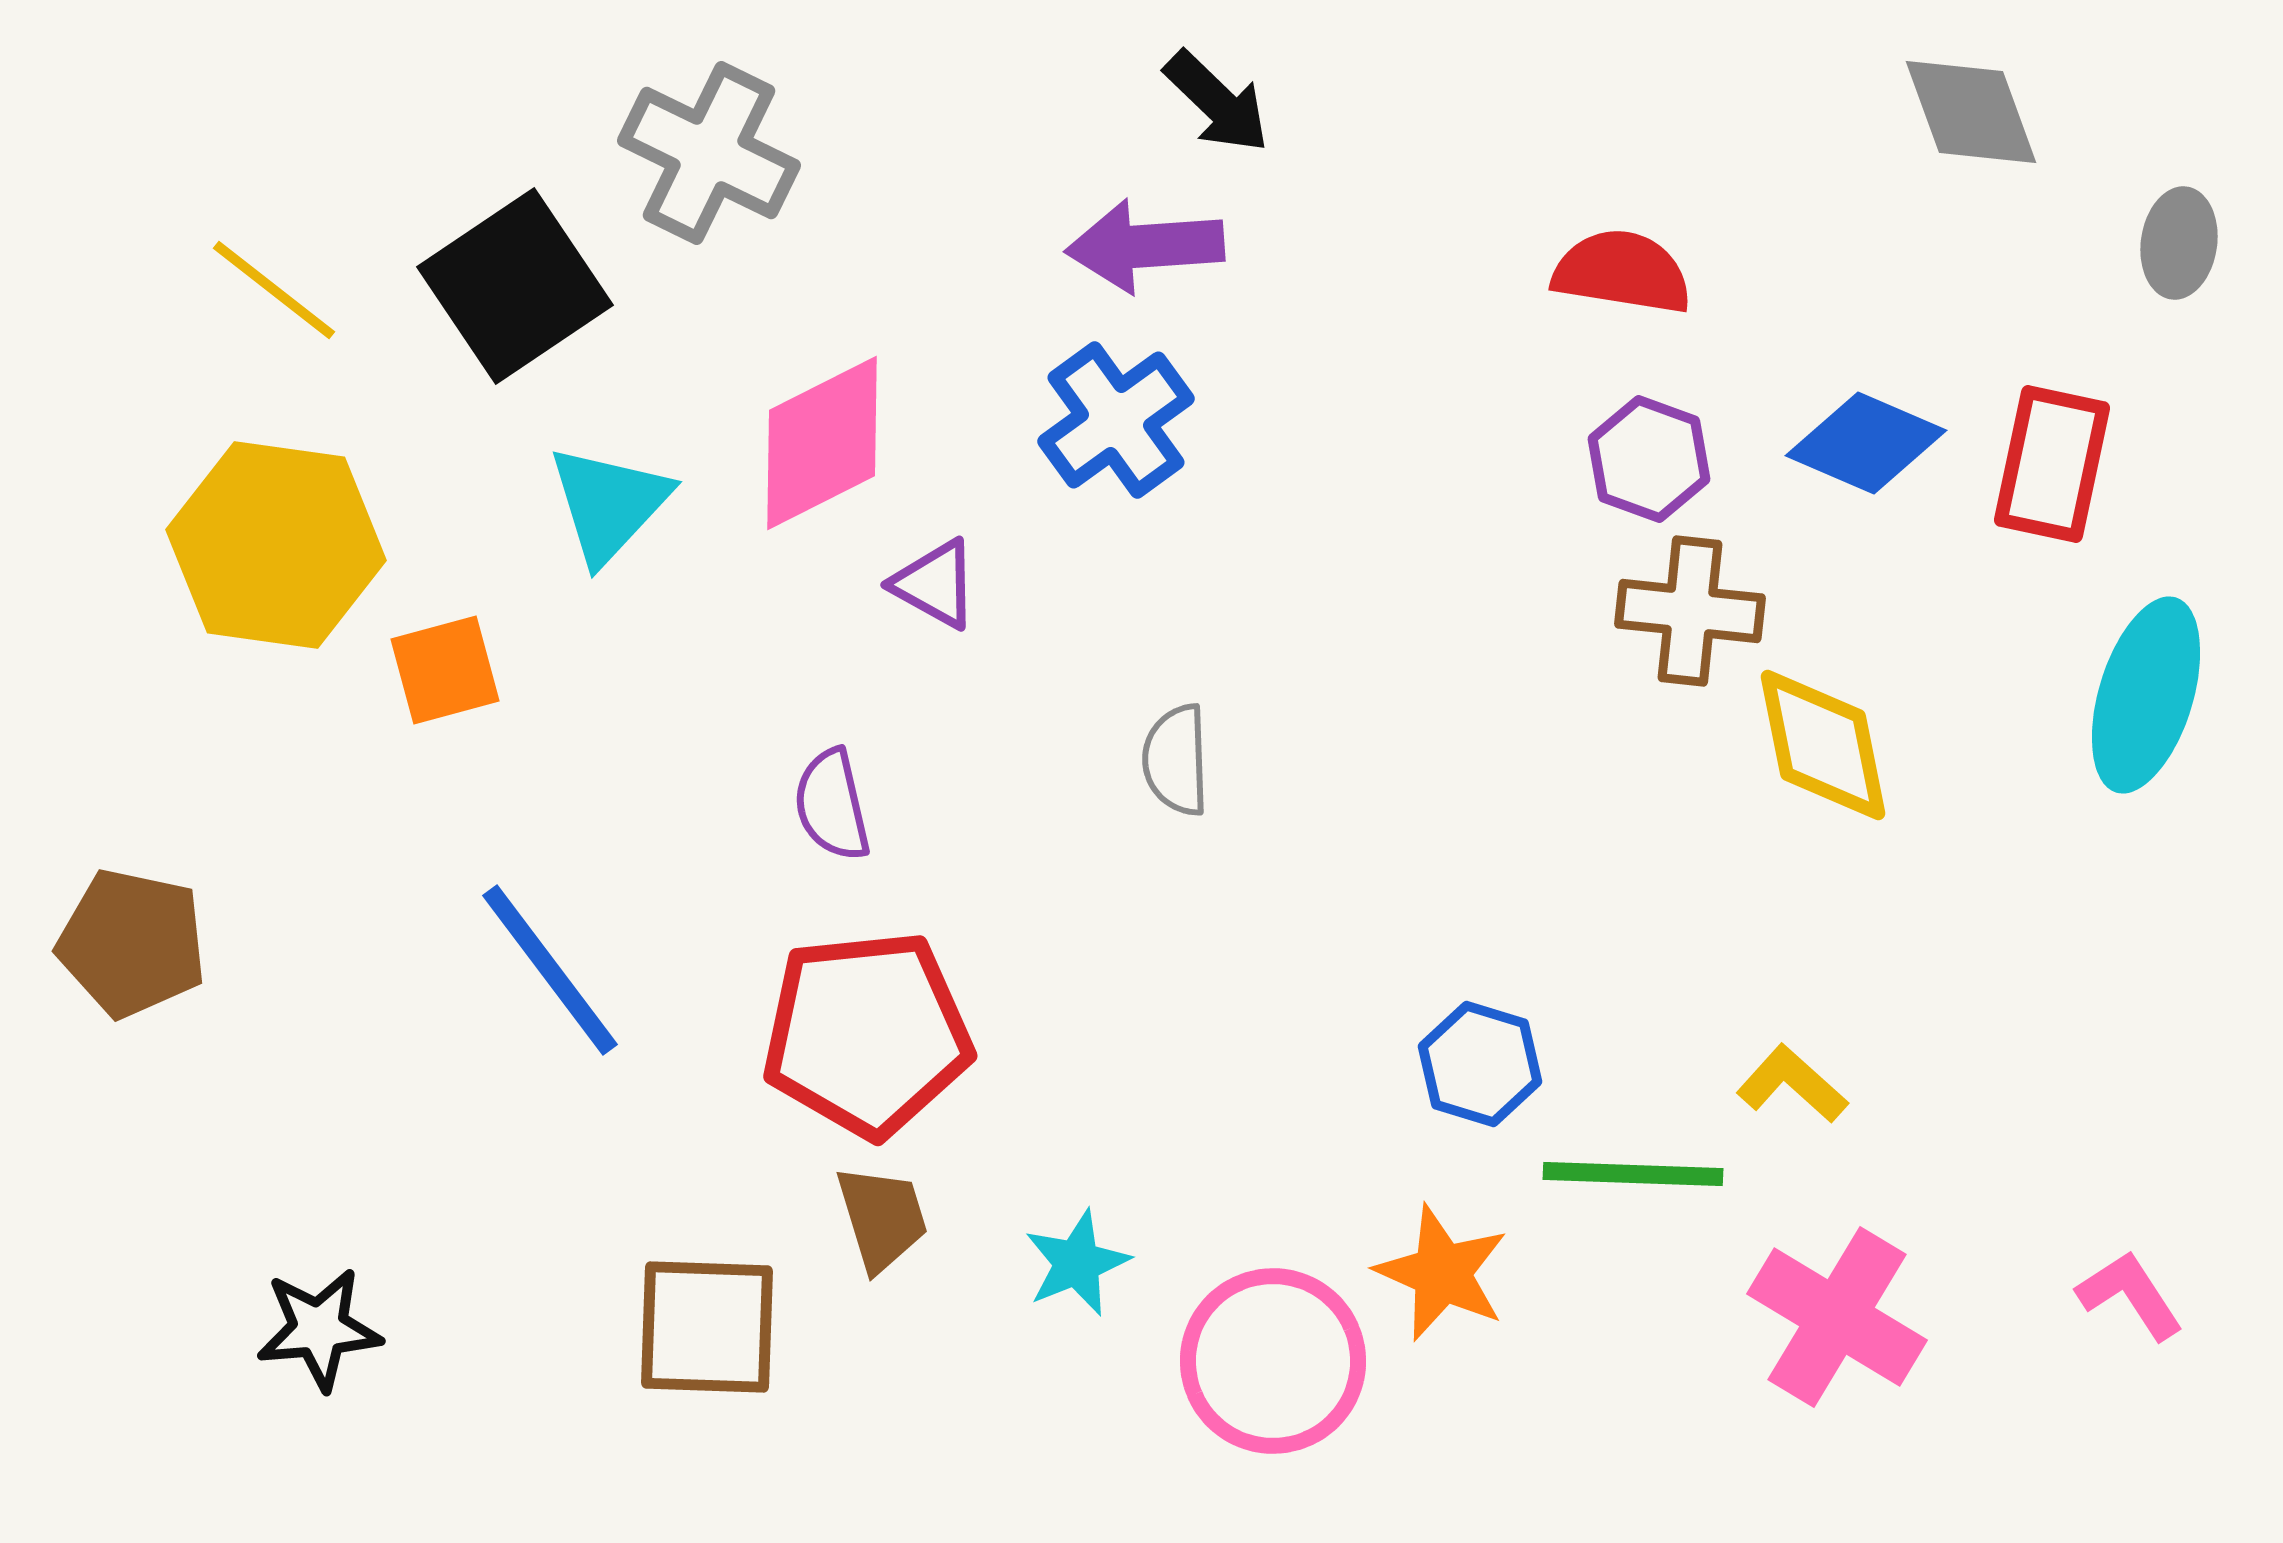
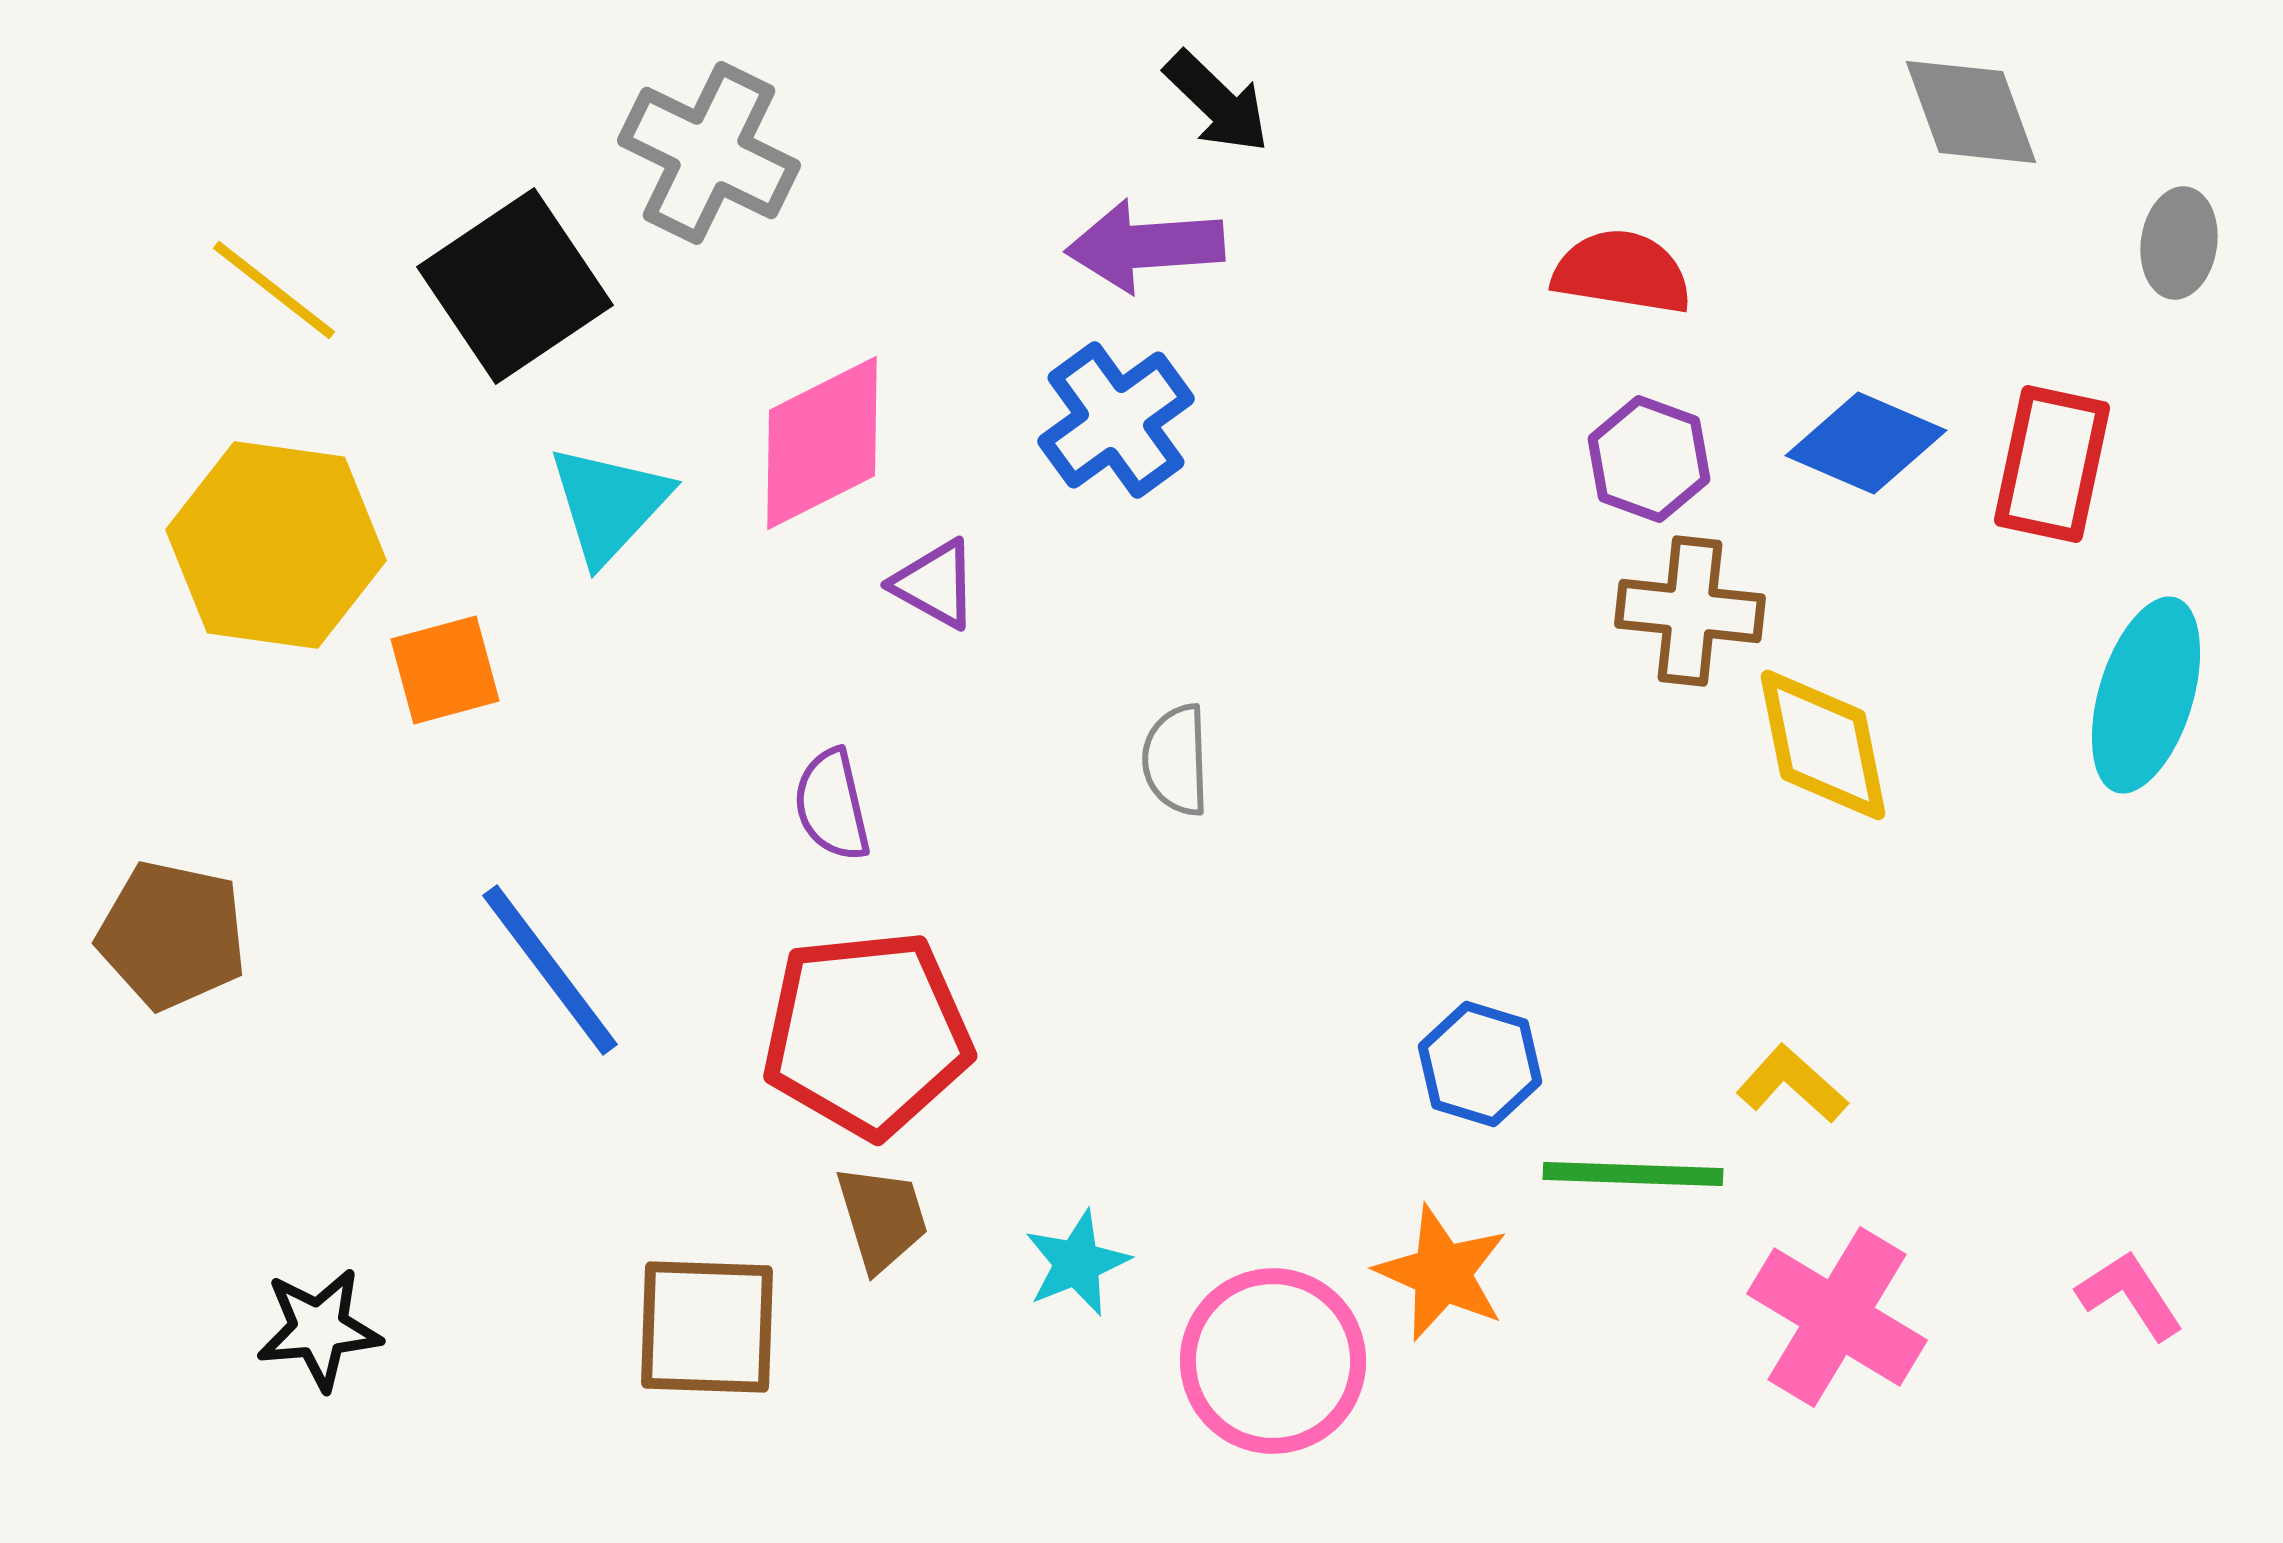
brown pentagon: moved 40 px right, 8 px up
